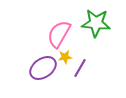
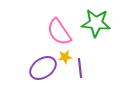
pink semicircle: moved 2 px up; rotated 64 degrees counterclockwise
purple line: rotated 36 degrees counterclockwise
